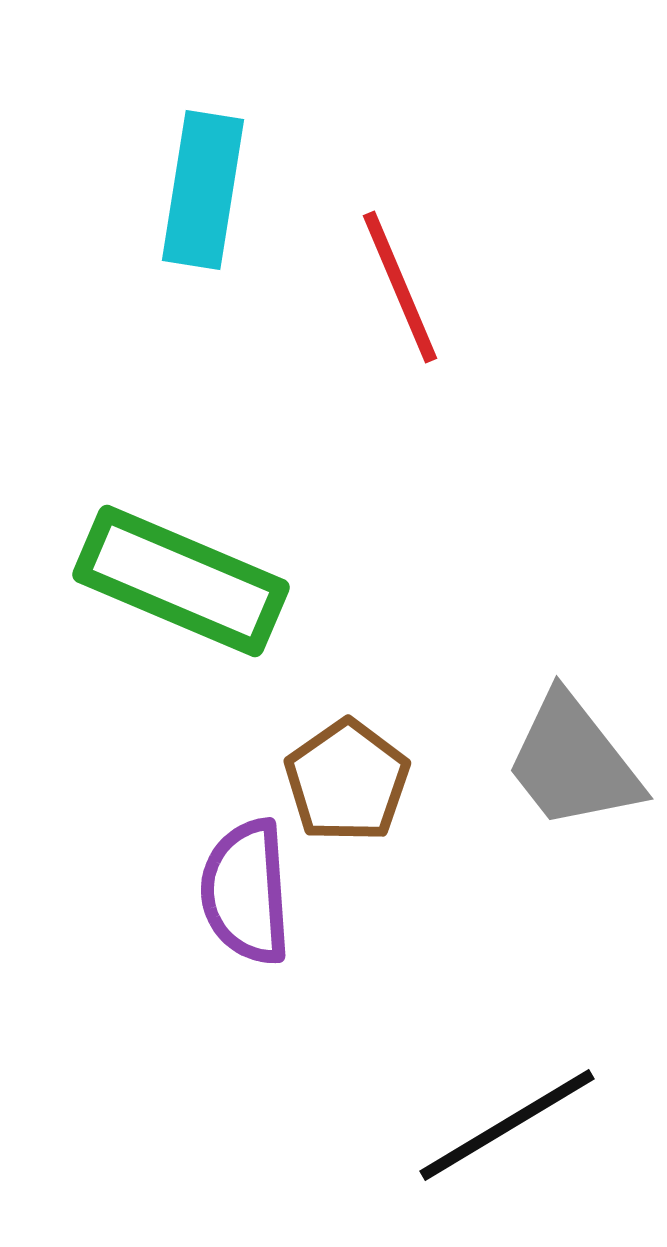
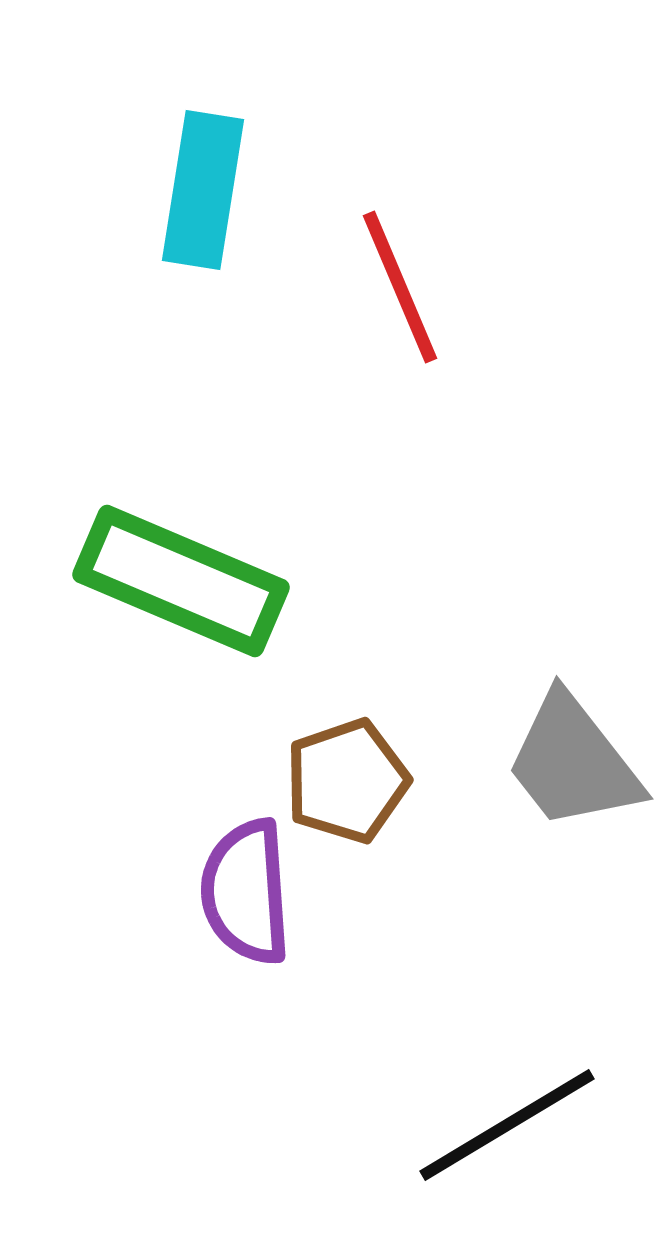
brown pentagon: rotated 16 degrees clockwise
